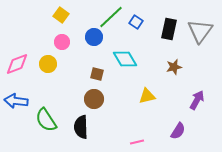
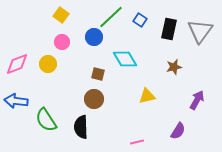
blue square: moved 4 px right, 2 px up
brown square: moved 1 px right
